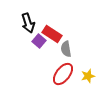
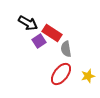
black arrow: rotated 42 degrees counterclockwise
red rectangle: moved 1 px up
purple square: rotated 16 degrees clockwise
red ellipse: moved 2 px left
